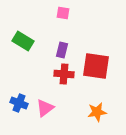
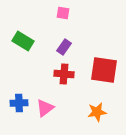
purple rectangle: moved 2 px right, 3 px up; rotated 21 degrees clockwise
red square: moved 8 px right, 4 px down
blue cross: rotated 24 degrees counterclockwise
